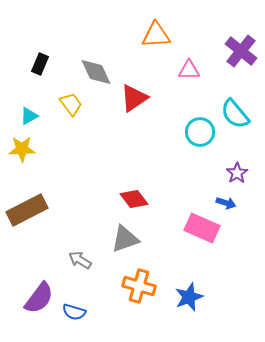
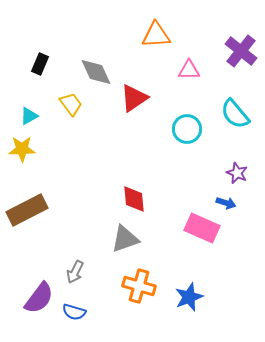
cyan circle: moved 13 px left, 3 px up
purple star: rotated 15 degrees counterclockwise
red diamond: rotated 32 degrees clockwise
gray arrow: moved 5 px left, 12 px down; rotated 95 degrees counterclockwise
